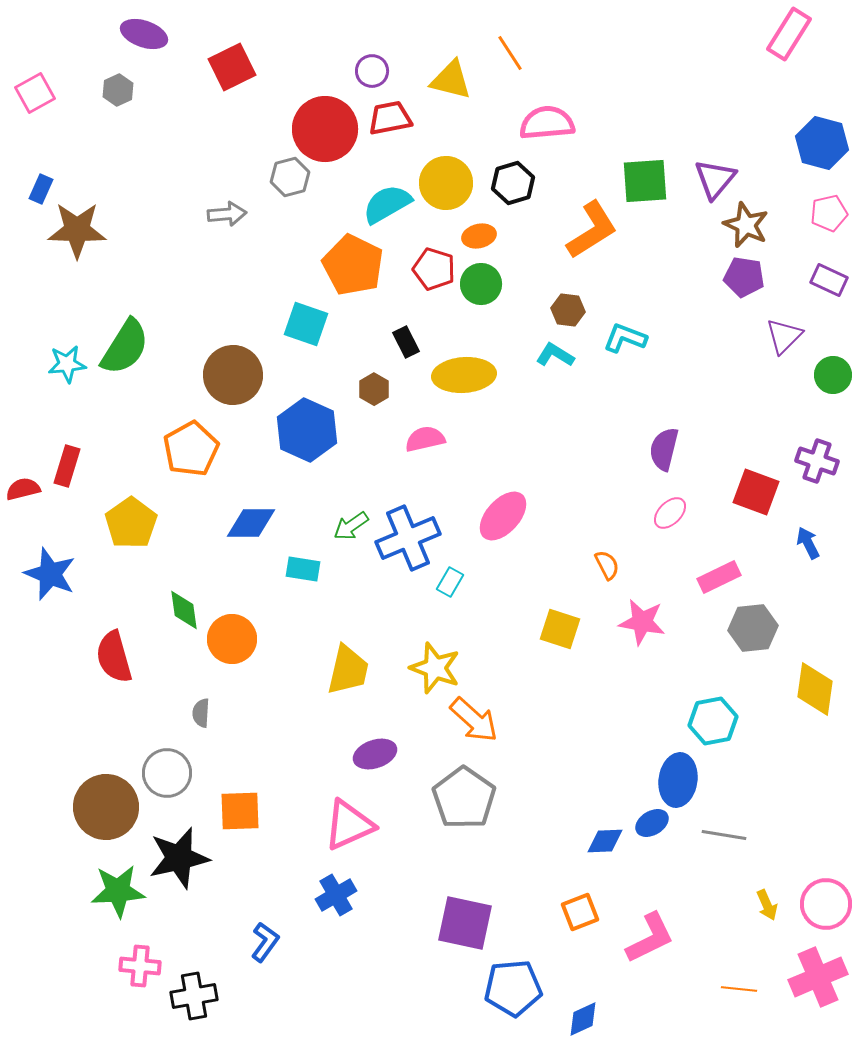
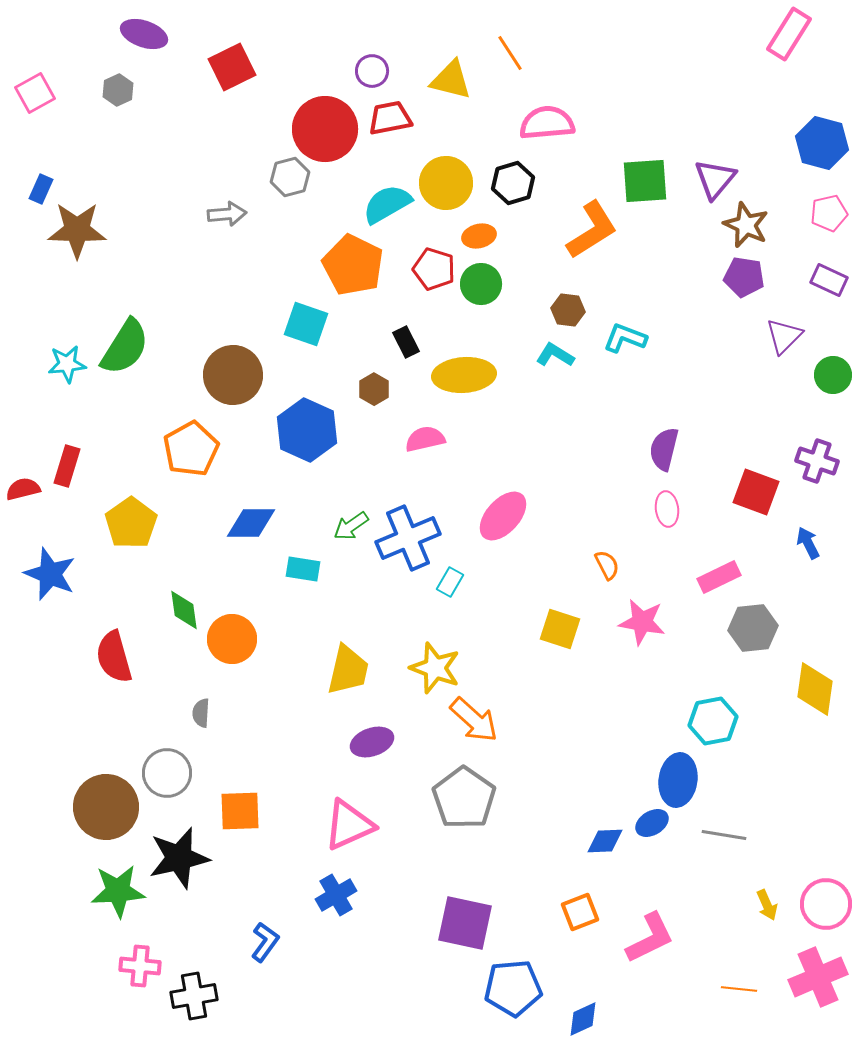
pink ellipse at (670, 513): moved 3 px left, 4 px up; rotated 52 degrees counterclockwise
purple ellipse at (375, 754): moved 3 px left, 12 px up
